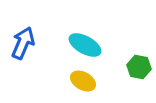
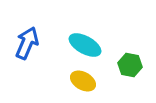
blue arrow: moved 4 px right
green hexagon: moved 9 px left, 2 px up
